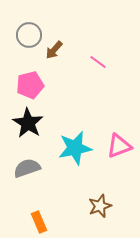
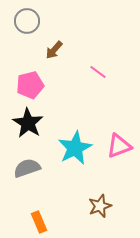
gray circle: moved 2 px left, 14 px up
pink line: moved 10 px down
cyan star: rotated 16 degrees counterclockwise
